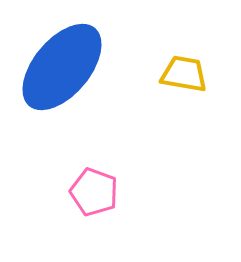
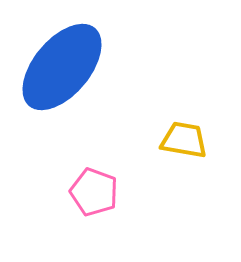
yellow trapezoid: moved 66 px down
